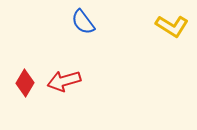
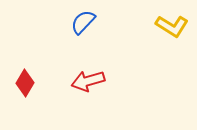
blue semicircle: rotated 80 degrees clockwise
red arrow: moved 24 px right
